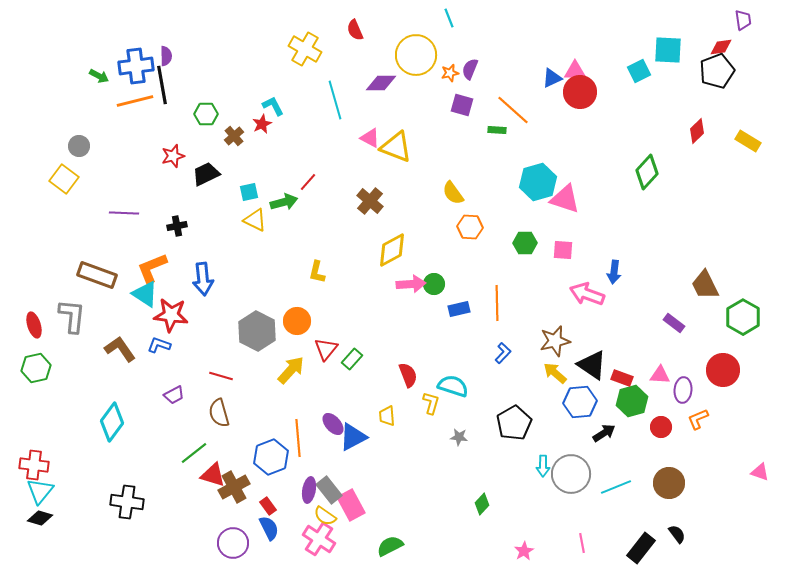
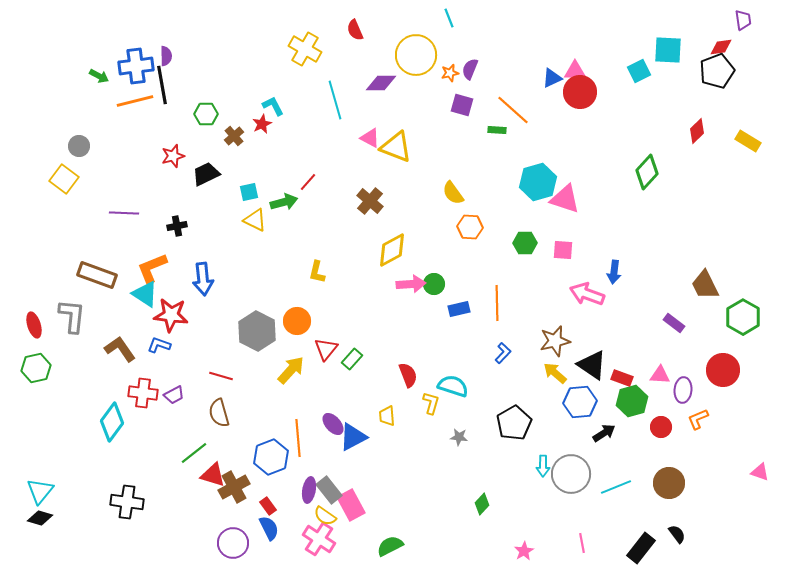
red cross at (34, 465): moved 109 px right, 72 px up
